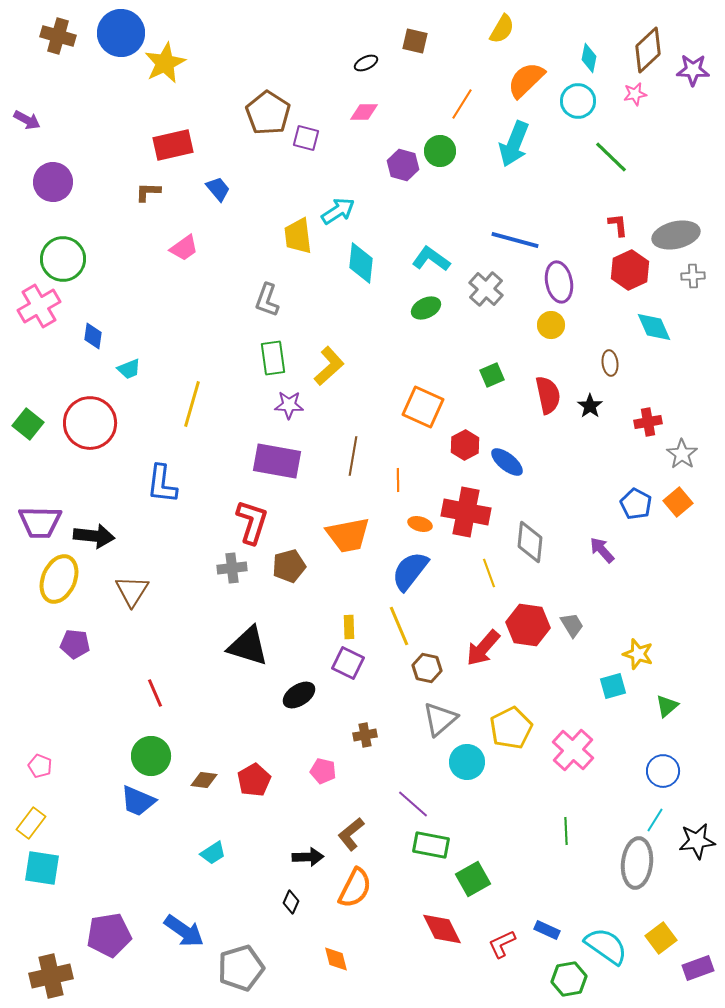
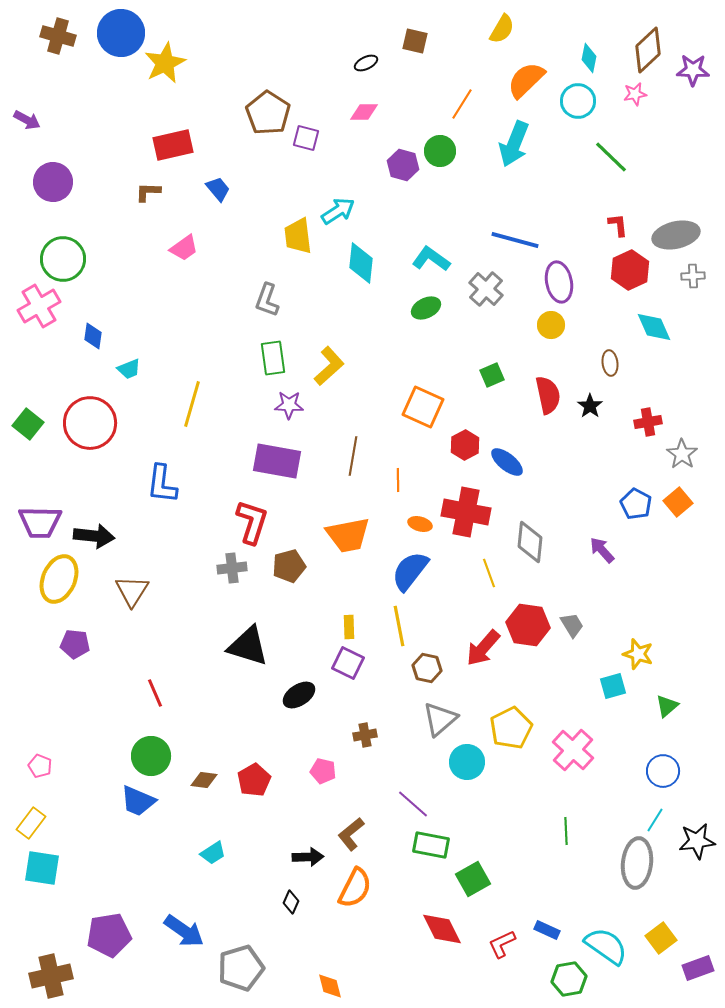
yellow line at (399, 626): rotated 12 degrees clockwise
orange diamond at (336, 959): moved 6 px left, 27 px down
